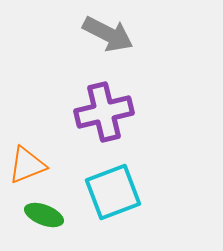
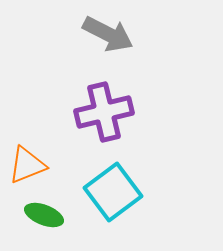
cyan square: rotated 16 degrees counterclockwise
